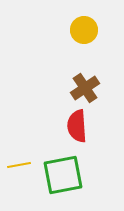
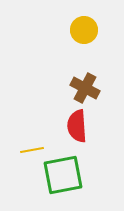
brown cross: rotated 28 degrees counterclockwise
yellow line: moved 13 px right, 15 px up
